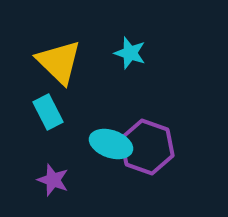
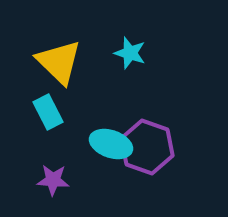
purple star: rotated 16 degrees counterclockwise
